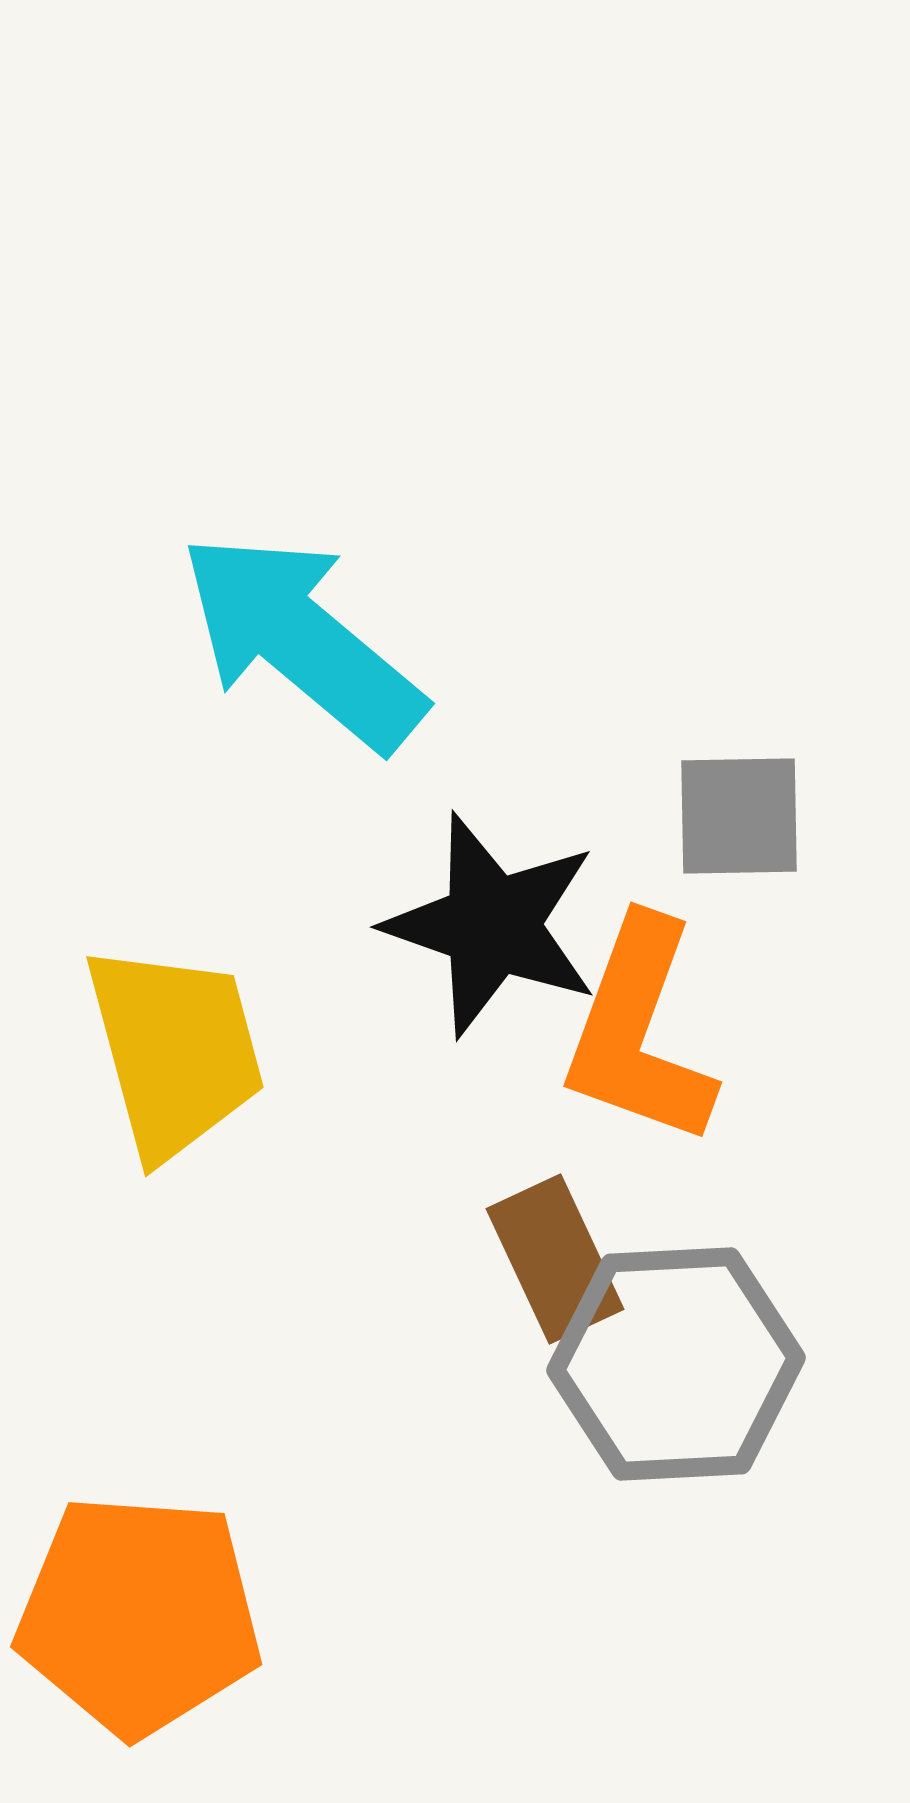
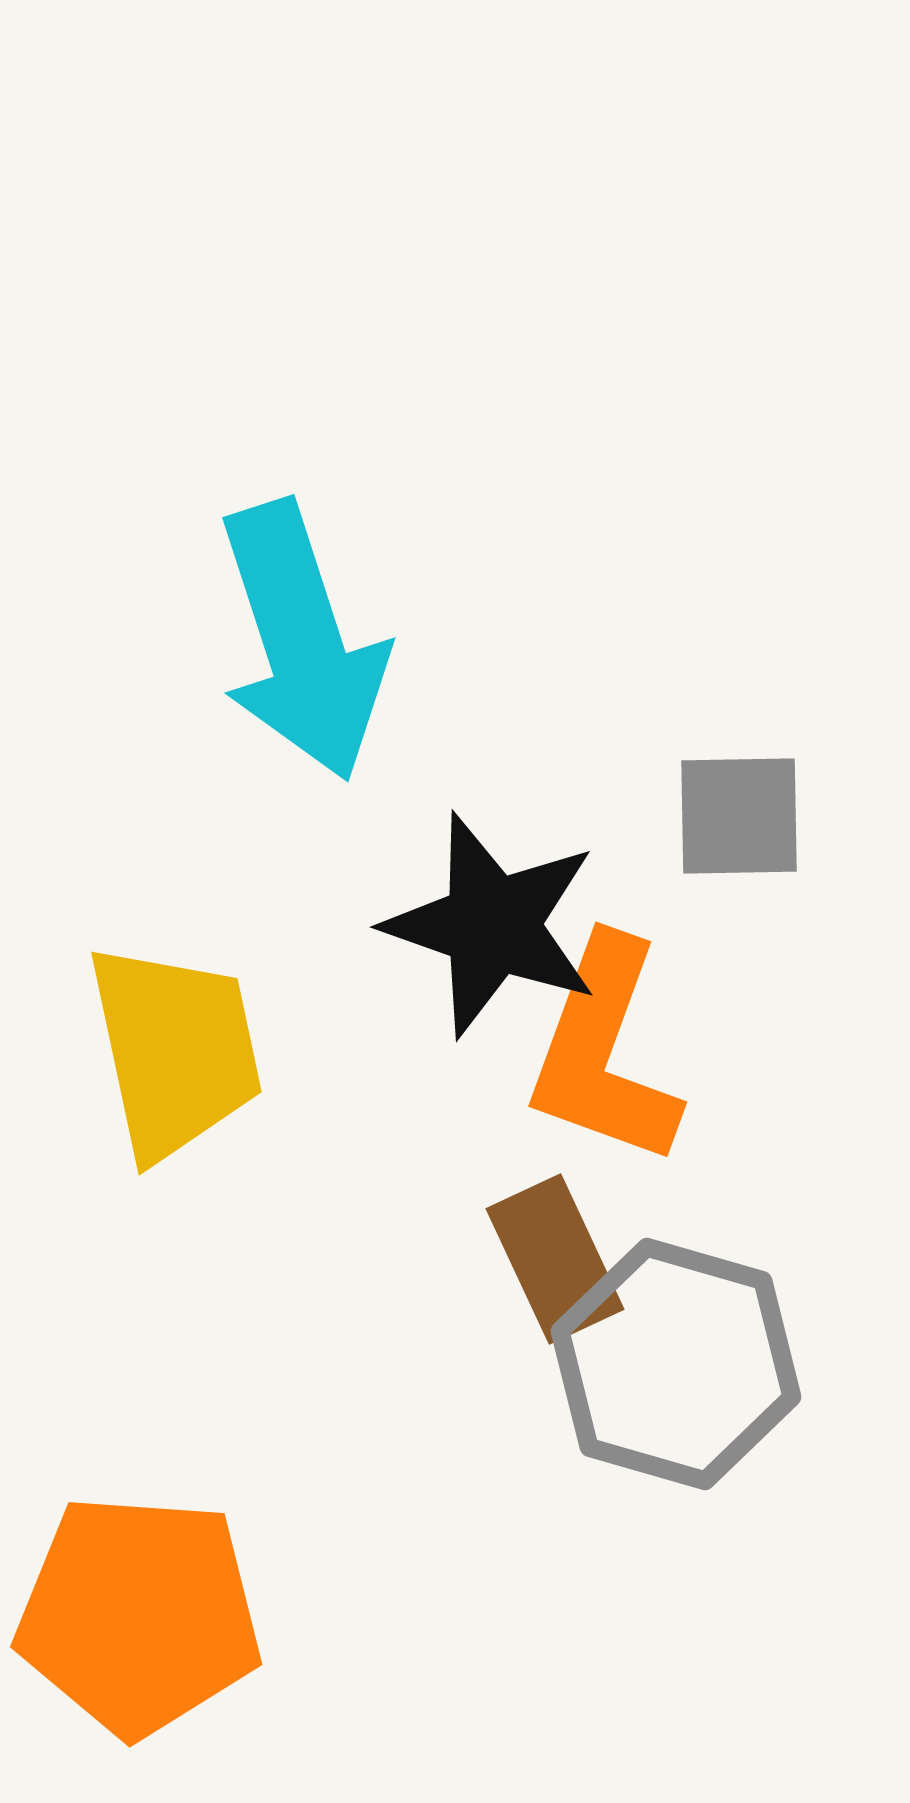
cyan arrow: rotated 148 degrees counterclockwise
orange L-shape: moved 35 px left, 20 px down
yellow trapezoid: rotated 3 degrees clockwise
gray hexagon: rotated 19 degrees clockwise
